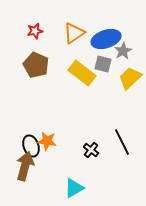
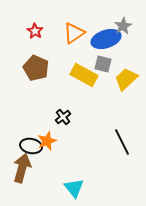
red star: rotated 28 degrees counterclockwise
gray star: moved 25 px up
brown pentagon: moved 3 px down
yellow rectangle: moved 2 px right, 2 px down; rotated 8 degrees counterclockwise
yellow trapezoid: moved 4 px left, 1 px down
orange star: rotated 30 degrees counterclockwise
black ellipse: rotated 60 degrees counterclockwise
black cross: moved 28 px left, 33 px up; rotated 14 degrees clockwise
brown arrow: moved 3 px left, 2 px down
cyan triangle: rotated 40 degrees counterclockwise
